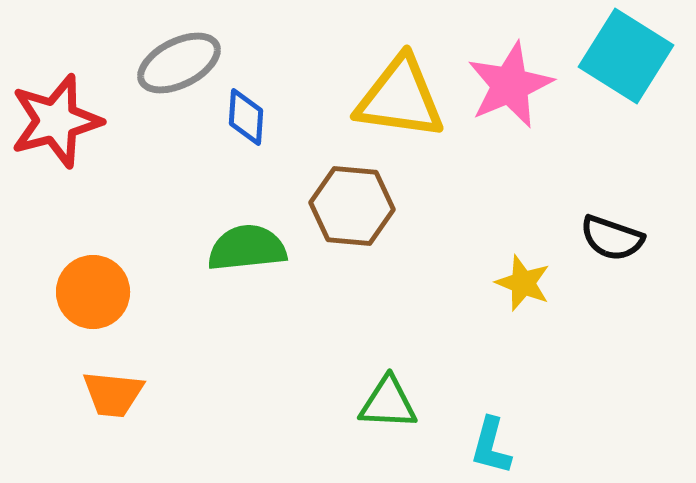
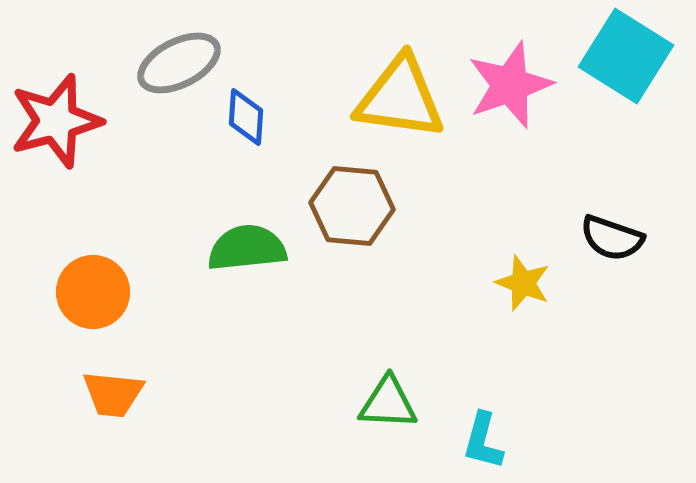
pink star: rotated 4 degrees clockwise
cyan L-shape: moved 8 px left, 5 px up
